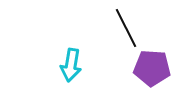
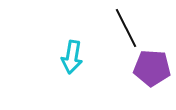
cyan arrow: moved 1 px right, 8 px up
